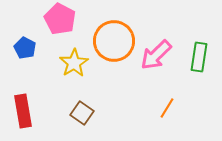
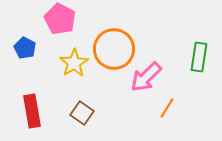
orange circle: moved 8 px down
pink arrow: moved 10 px left, 22 px down
red rectangle: moved 9 px right
